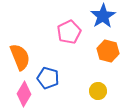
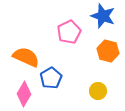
blue star: rotated 20 degrees counterclockwise
orange semicircle: moved 6 px right; rotated 44 degrees counterclockwise
blue pentagon: moved 3 px right; rotated 25 degrees clockwise
